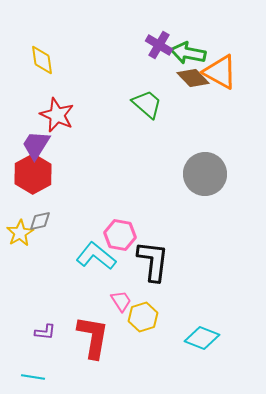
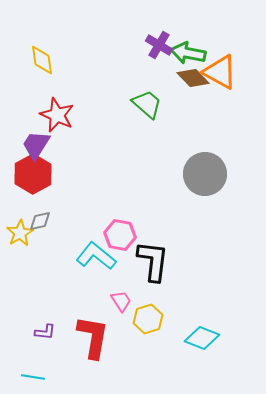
yellow hexagon: moved 5 px right, 2 px down
